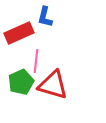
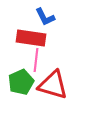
blue L-shape: rotated 40 degrees counterclockwise
red rectangle: moved 12 px right, 5 px down; rotated 32 degrees clockwise
pink line: moved 1 px up
